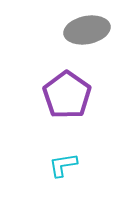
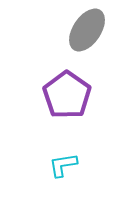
gray ellipse: rotated 45 degrees counterclockwise
